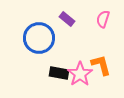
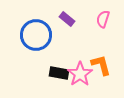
blue circle: moved 3 px left, 3 px up
